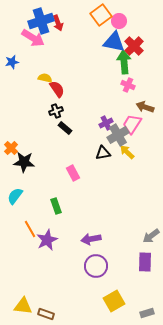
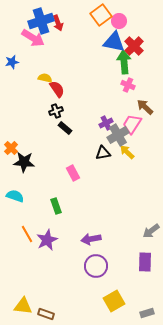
brown arrow: rotated 24 degrees clockwise
cyan semicircle: rotated 72 degrees clockwise
orange line: moved 3 px left, 5 px down
gray arrow: moved 5 px up
